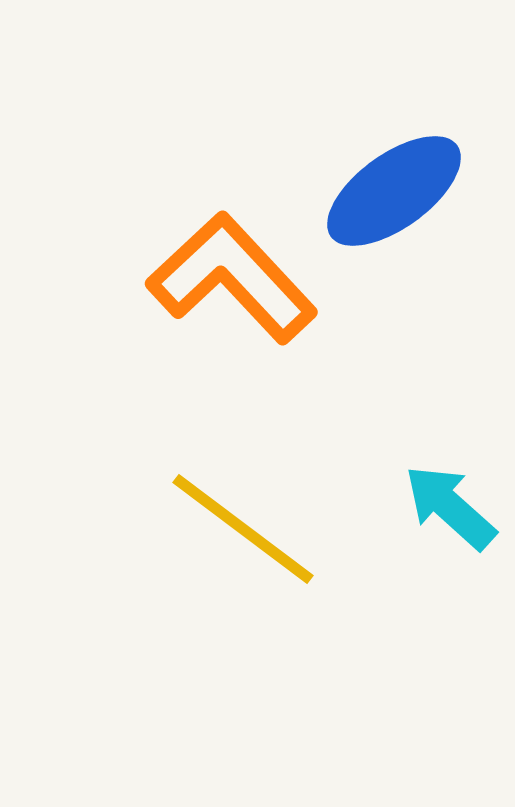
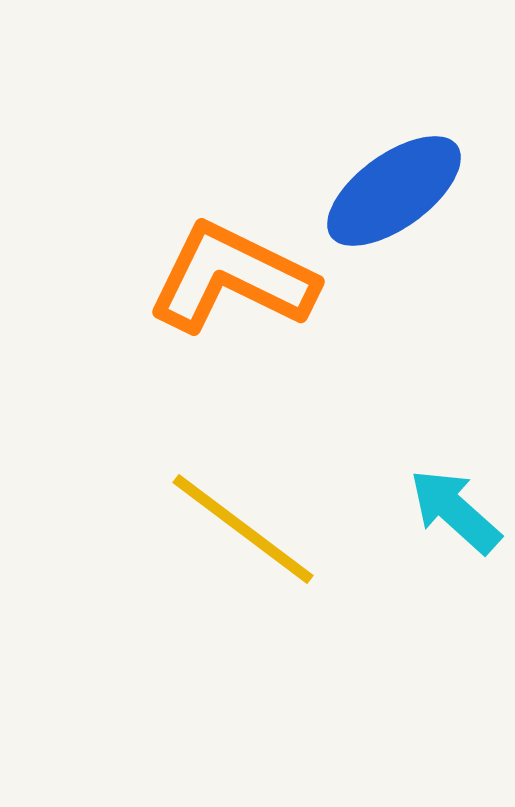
orange L-shape: rotated 21 degrees counterclockwise
cyan arrow: moved 5 px right, 4 px down
